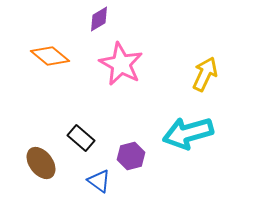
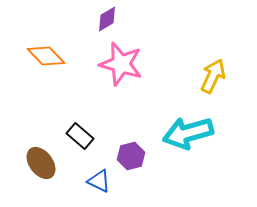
purple diamond: moved 8 px right
orange diamond: moved 4 px left; rotated 6 degrees clockwise
pink star: rotated 12 degrees counterclockwise
yellow arrow: moved 8 px right, 2 px down
black rectangle: moved 1 px left, 2 px up
blue triangle: rotated 10 degrees counterclockwise
